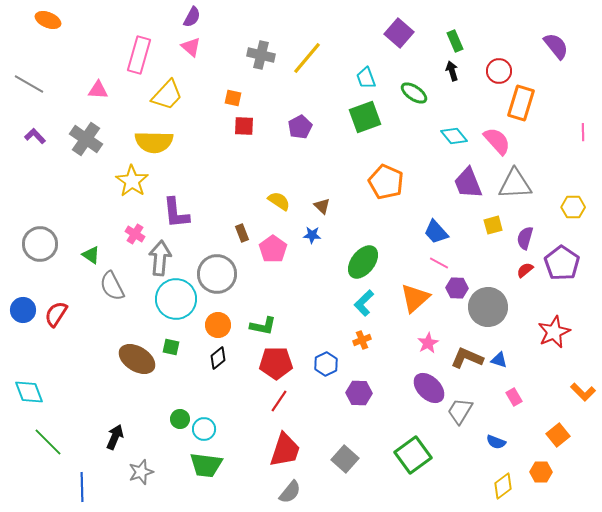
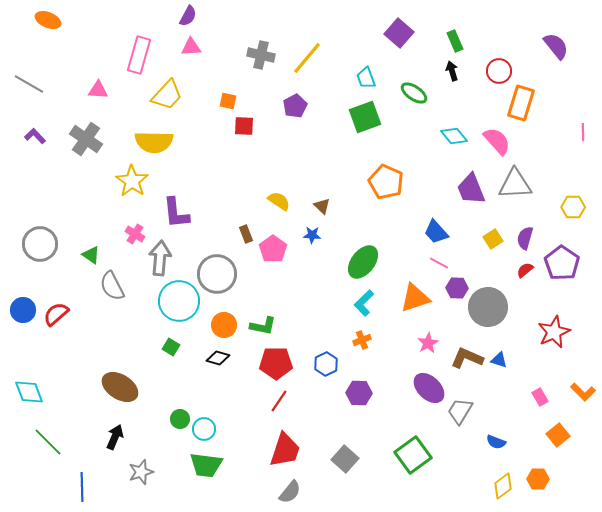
purple semicircle at (192, 17): moved 4 px left, 1 px up
pink triangle at (191, 47): rotated 45 degrees counterclockwise
orange square at (233, 98): moved 5 px left, 3 px down
purple pentagon at (300, 127): moved 5 px left, 21 px up
purple trapezoid at (468, 183): moved 3 px right, 6 px down
yellow square at (493, 225): moved 14 px down; rotated 18 degrees counterclockwise
brown rectangle at (242, 233): moved 4 px right, 1 px down
orange triangle at (415, 298): rotated 24 degrees clockwise
cyan circle at (176, 299): moved 3 px right, 2 px down
red semicircle at (56, 314): rotated 16 degrees clockwise
orange circle at (218, 325): moved 6 px right
green square at (171, 347): rotated 18 degrees clockwise
black diamond at (218, 358): rotated 55 degrees clockwise
brown ellipse at (137, 359): moved 17 px left, 28 px down
pink rectangle at (514, 397): moved 26 px right
orange hexagon at (541, 472): moved 3 px left, 7 px down
